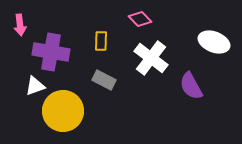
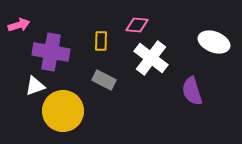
pink diamond: moved 3 px left, 6 px down; rotated 40 degrees counterclockwise
pink arrow: moved 1 px left; rotated 100 degrees counterclockwise
purple semicircle: moved 1 px right, 5 px down; rotated 12 degrees clockwise
